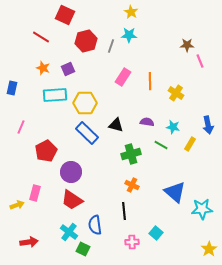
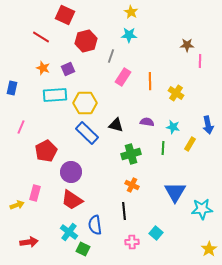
gray line at (111, 46): moved 10 px down
pink line at (200, 61): rotated 24 degrees clockwise
green line at (161, 145): moved 2 px right, 3 px down; rotated 64 degrees clockwise
blue triangle at (175, 192): rotated 20 degrees clockwise
